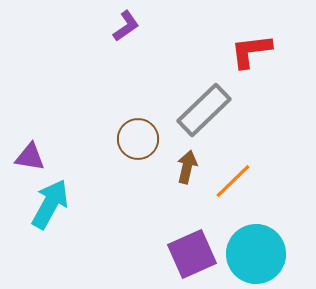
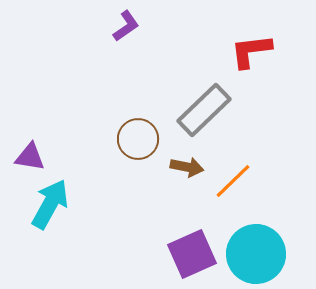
brown arrow: rotated 88 degrees clockwise
